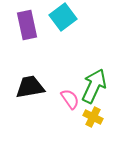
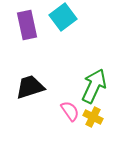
black trapezoid: rotated 8 degrees counterclockwise
pink semicircle: moved 12 px down
